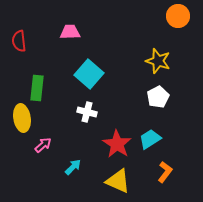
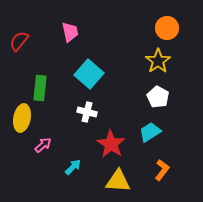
orange circle: moved 11 px left, 12 px down
pink trapezoid: rotated 80 degrees clockwise
red semicircle: rotated 45 degrees clockwise
yellow star: rotated 20 degrees clockwise
green rectangle: moved 3 px right
white pentagon: rotated 15 degrees counterclockwise
yellow ellipse: rotated 20 degrees clockwise
cyan trapezoid: moved 7 px up
red star: moved 6 px left
orange L-shape: moved 3 px left, 2 px up
yellow triangle: rotated 20 degrees counterclockwise
